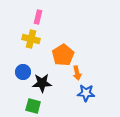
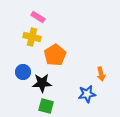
pink rectangle: rotated 72 degrees counterclockwise
yellow cross: moved 1 px right, 2 px up
orange pentagon: moved 8 px left
orange arrow: moved 24 px right, 1 px down
blue star: moved 1 px right, 1 px down; rotated 12 degrees counterclockwise
green square: moved 13 px right
